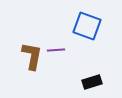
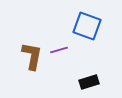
purple line: moved 3 px right; rotated 12 degrees counterclockwise
black rectangle: moved 3 px left
